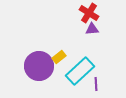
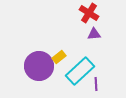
purple triangle: moved 2 px right, 5 px down
